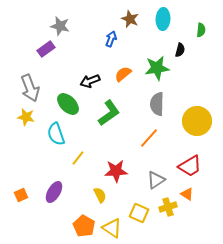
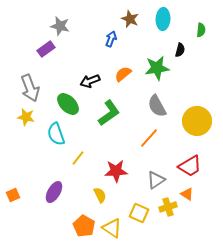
gray semicircle: moved 2 px down; rotated 30 degrees counterclockwise
orange square: moved 8 px left
